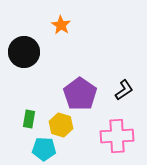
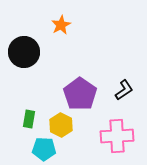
orange star: rotated 12 degrees clockwise
yellow hexagon: rotated 10 degrees clockwise
